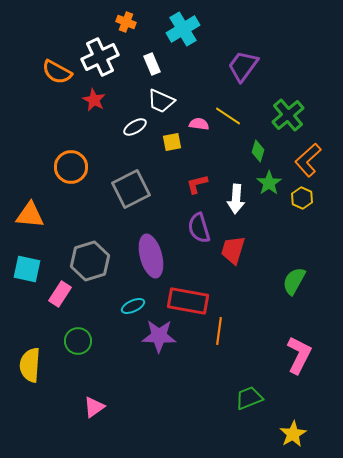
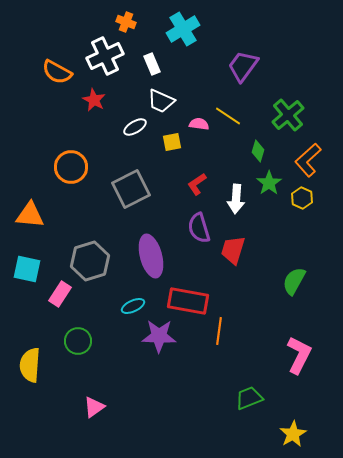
white cross: moved 5 px right, 1 px up
red L-shape: rotated 20 degrees counterclockwise
